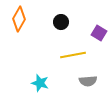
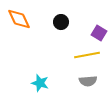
orange diamond: rotated 55 degrees counterclockwise
yellow line: moved 14 px right
